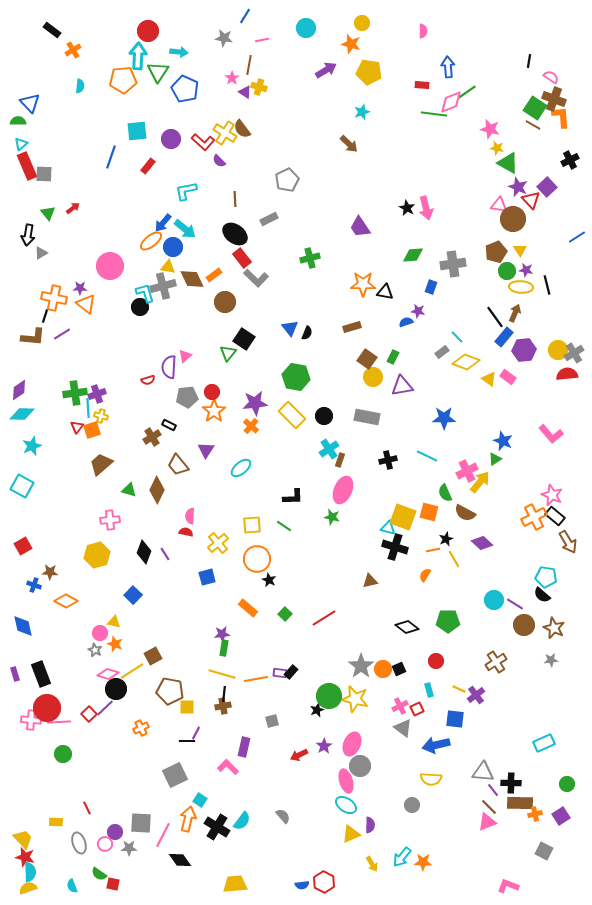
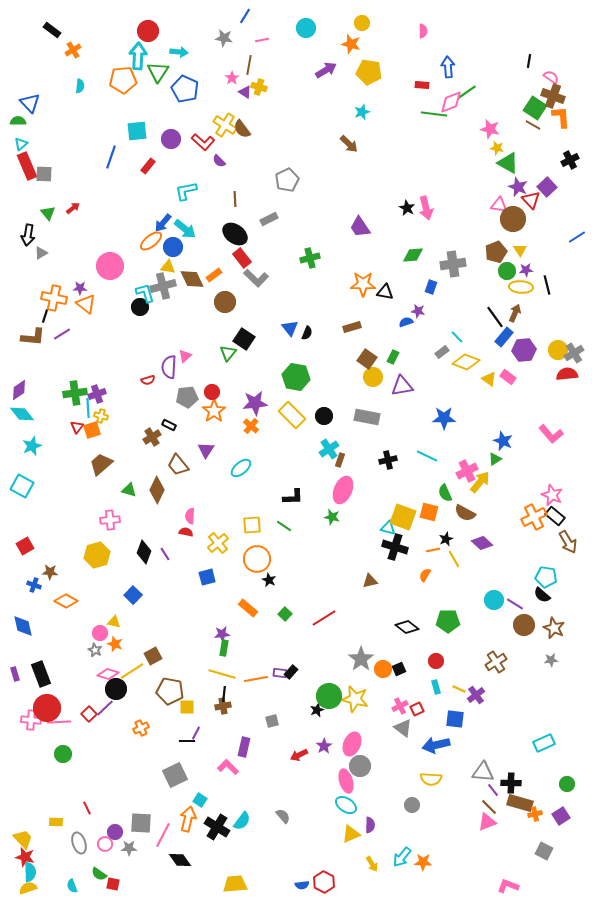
brown cross at (554, 99): moved 1 px left, 3 px up
yellow cross at (225, 133): moved 8 px up
purple star at (526, 270): rotated 16 degrees counterclockwise
cyan diamond at (22, 414): rotated 50 degrees clockwise
red square at (23, 546): moved 2 px right
gray star at (361, 666): moved 7 px up
cyan rectangle at (429, 690): moved 7 px right, 3 px up
brown rectangle at (520, 803): rotated 15 degrees clockwise
